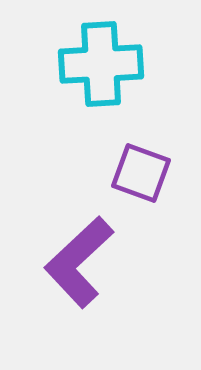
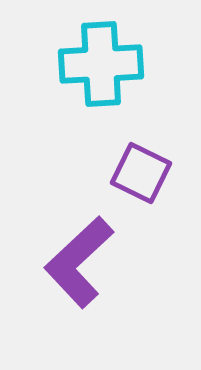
purple square: rotated 6 degrees clockwise
